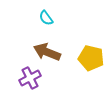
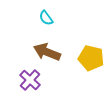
purple cross: moved 2 px down; rotated 20 degrees counterclockwise
